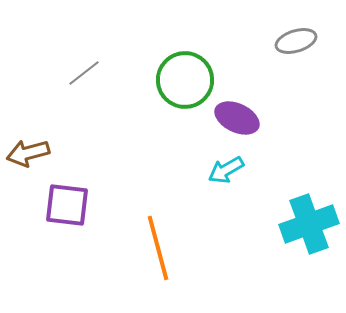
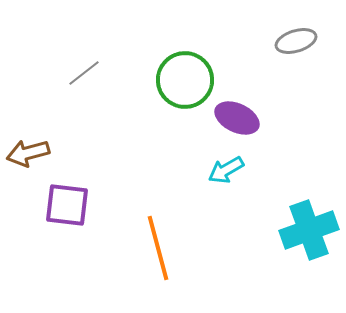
cyan cross: moved 6 px down
